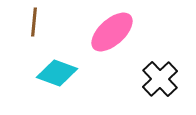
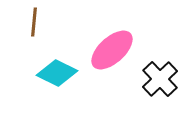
pink ellipse: moved 18 px down
cyan diamond: rotated 6 degrees clockwise
